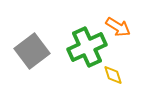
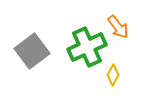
orange arrow: rotated 20 degrees clockwise
yellow diamond: rotated 45 degrees clockwise
